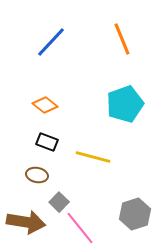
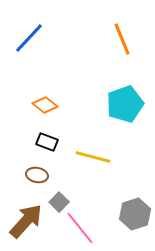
blue line: moved 22 px left, 4 px up
brown arrow: moved 1 px up; rotated 57 degrees counterclockwise
